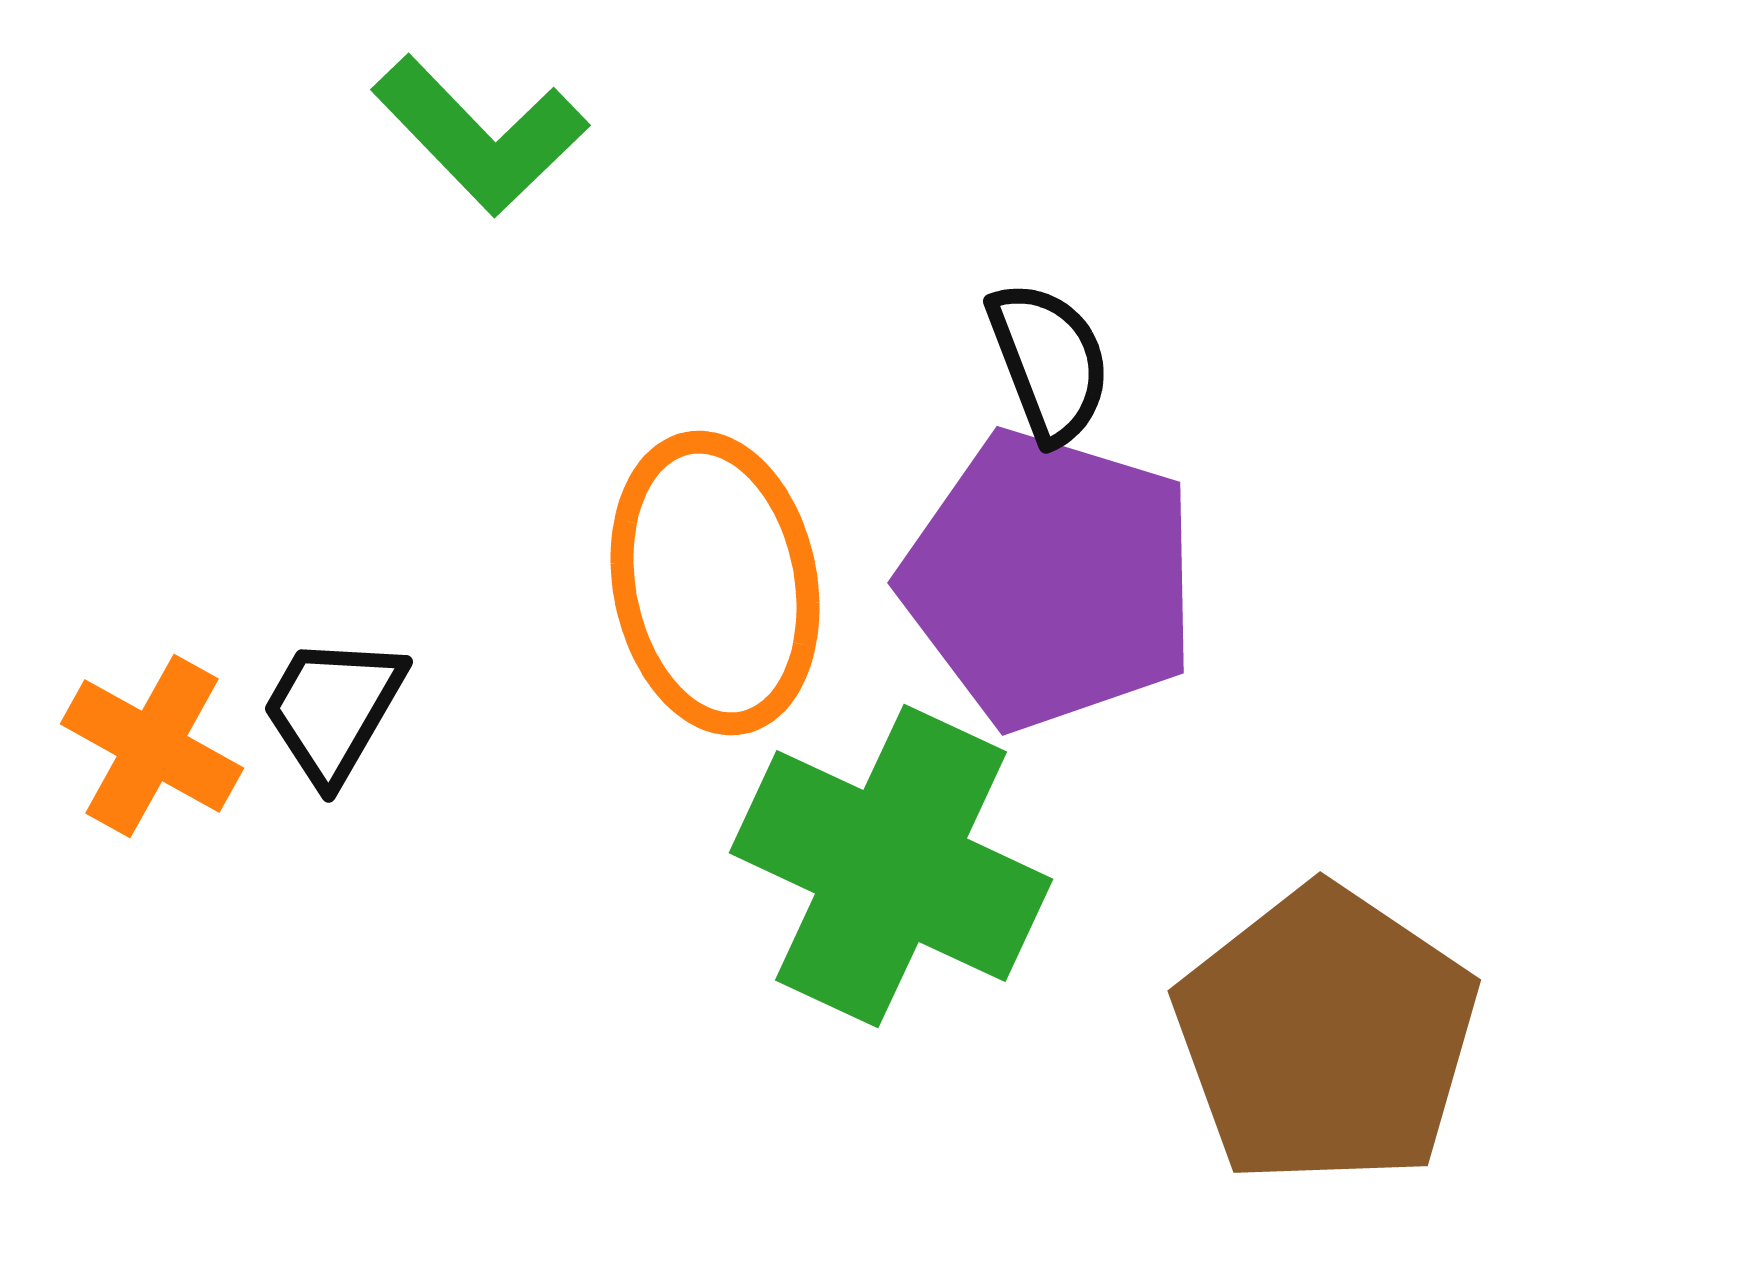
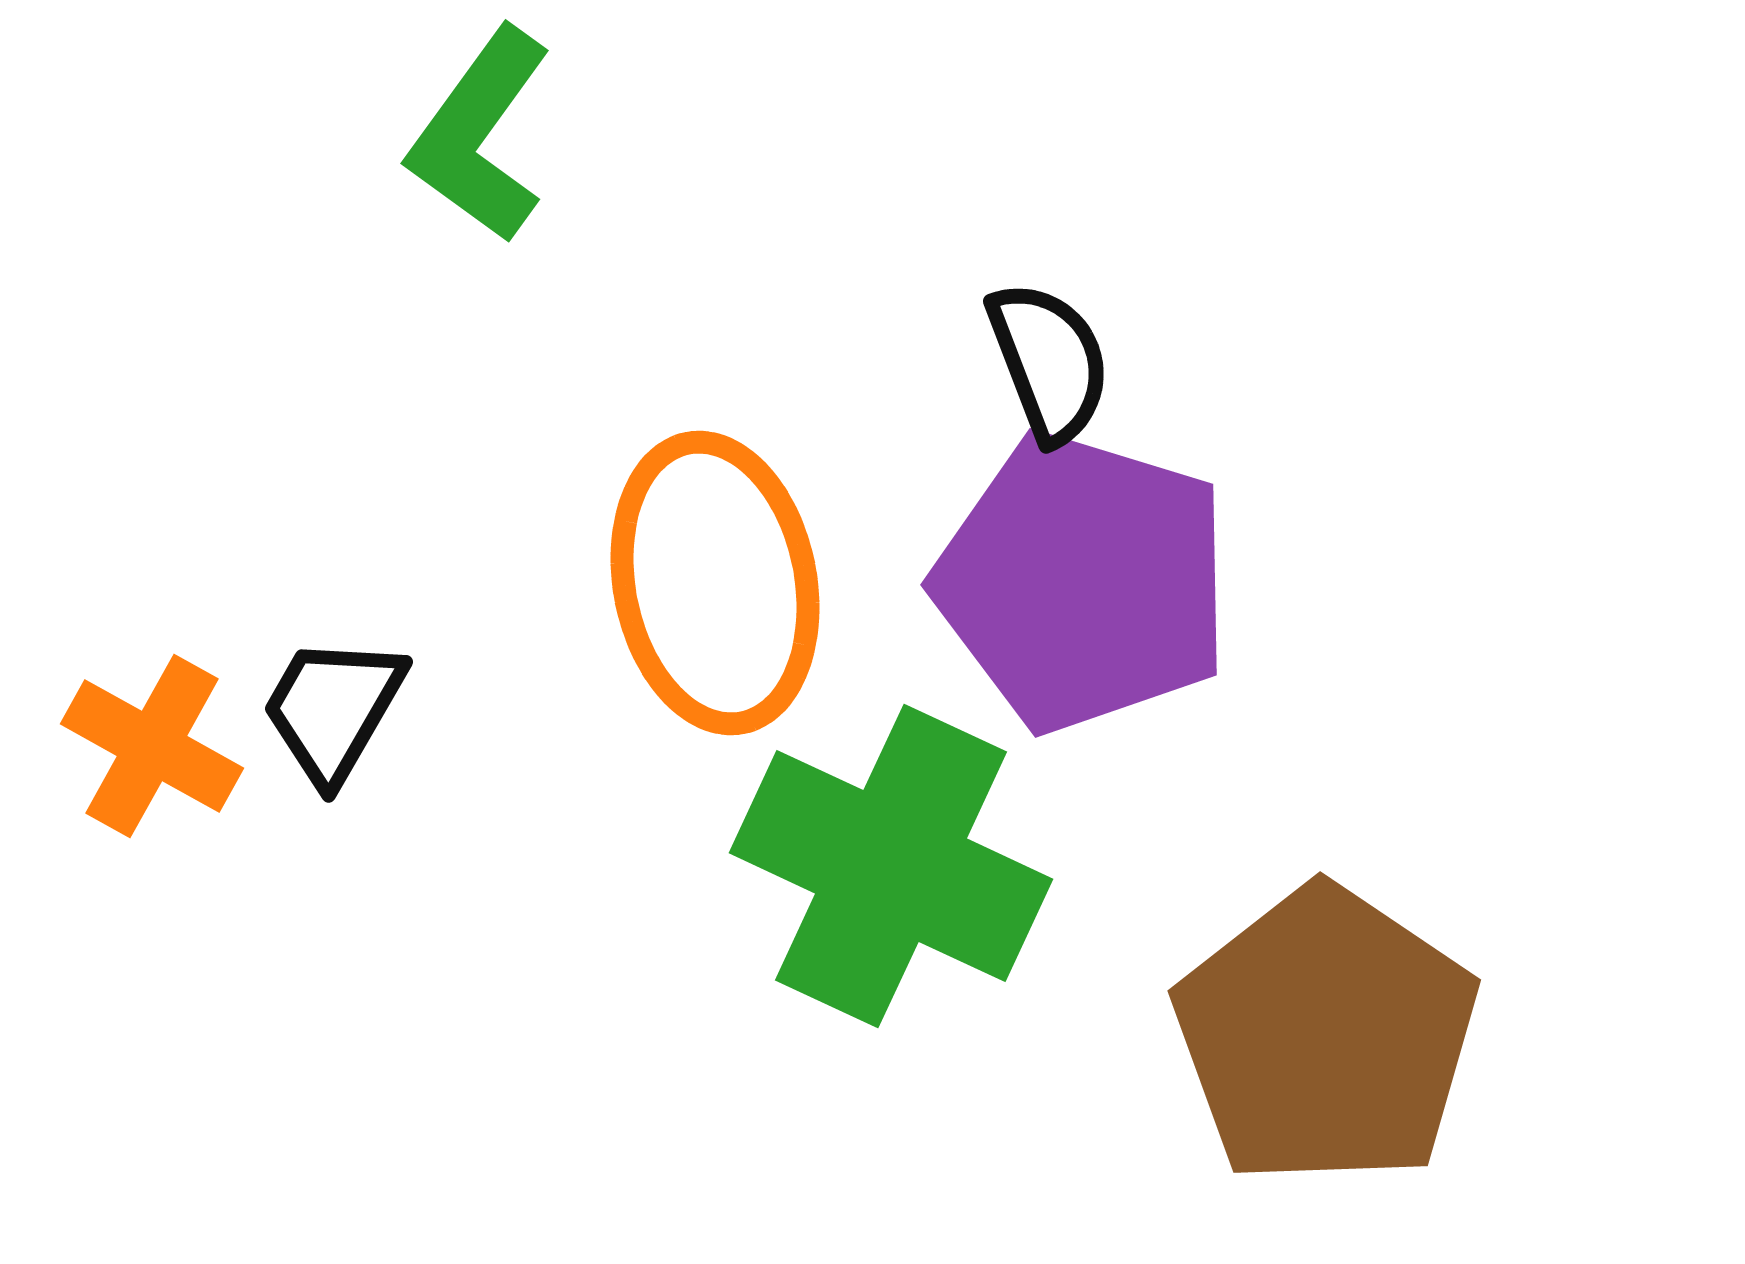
green L-shape: rotated 80 degrees clockwise
purple pentagon: moved 33 px right, 2 px down
